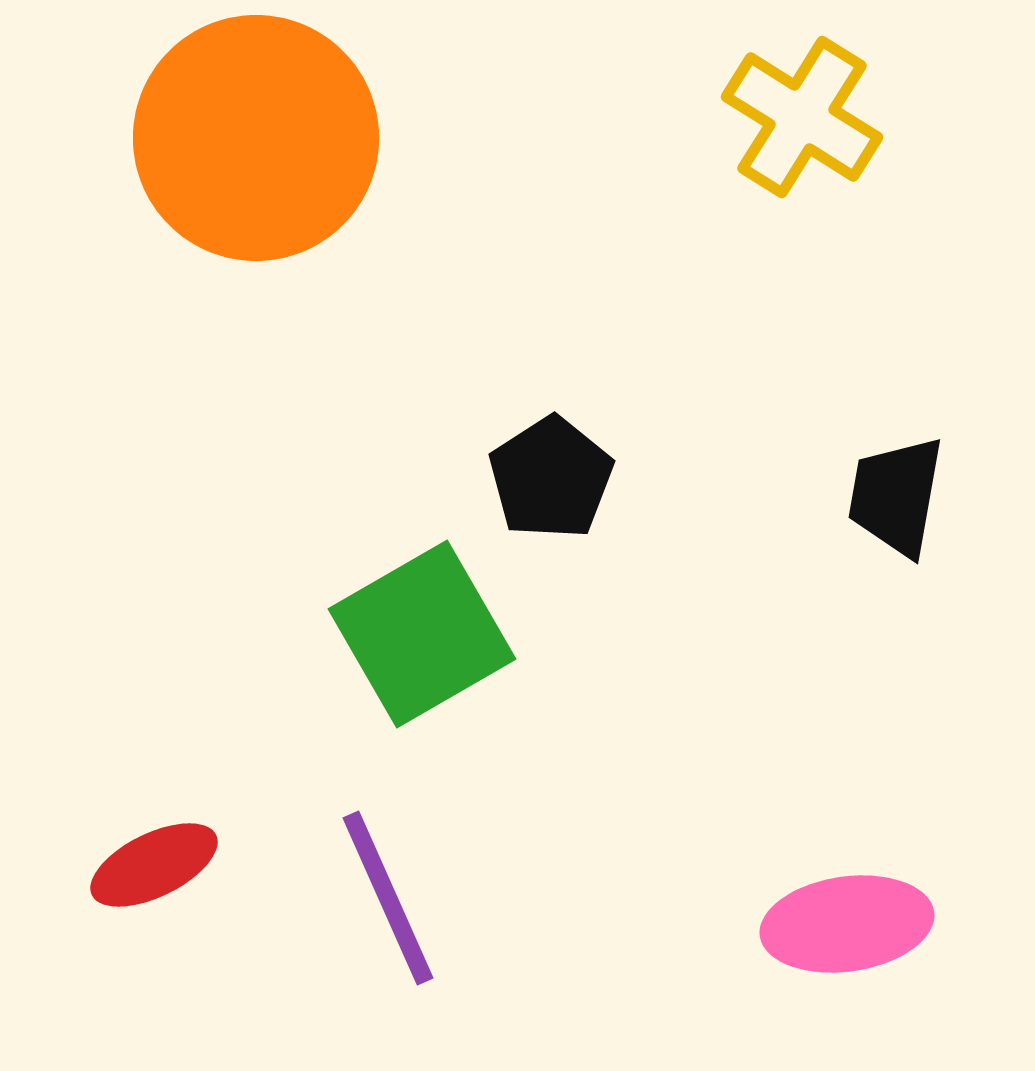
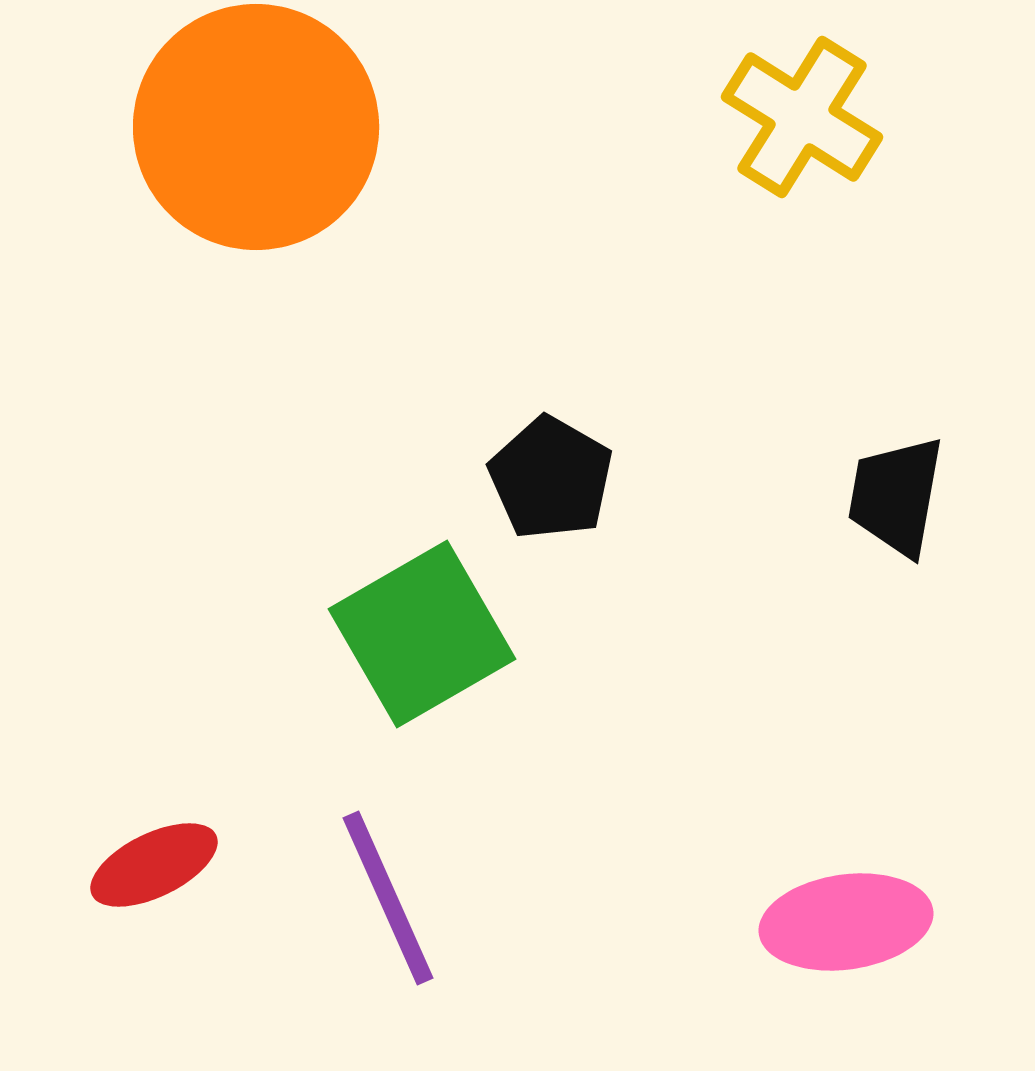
orange circle: moved 11 px up
black pentagon: rotated 9 degrees counterclockwise
pink ellipse: moved 1 px left, 2 px up
